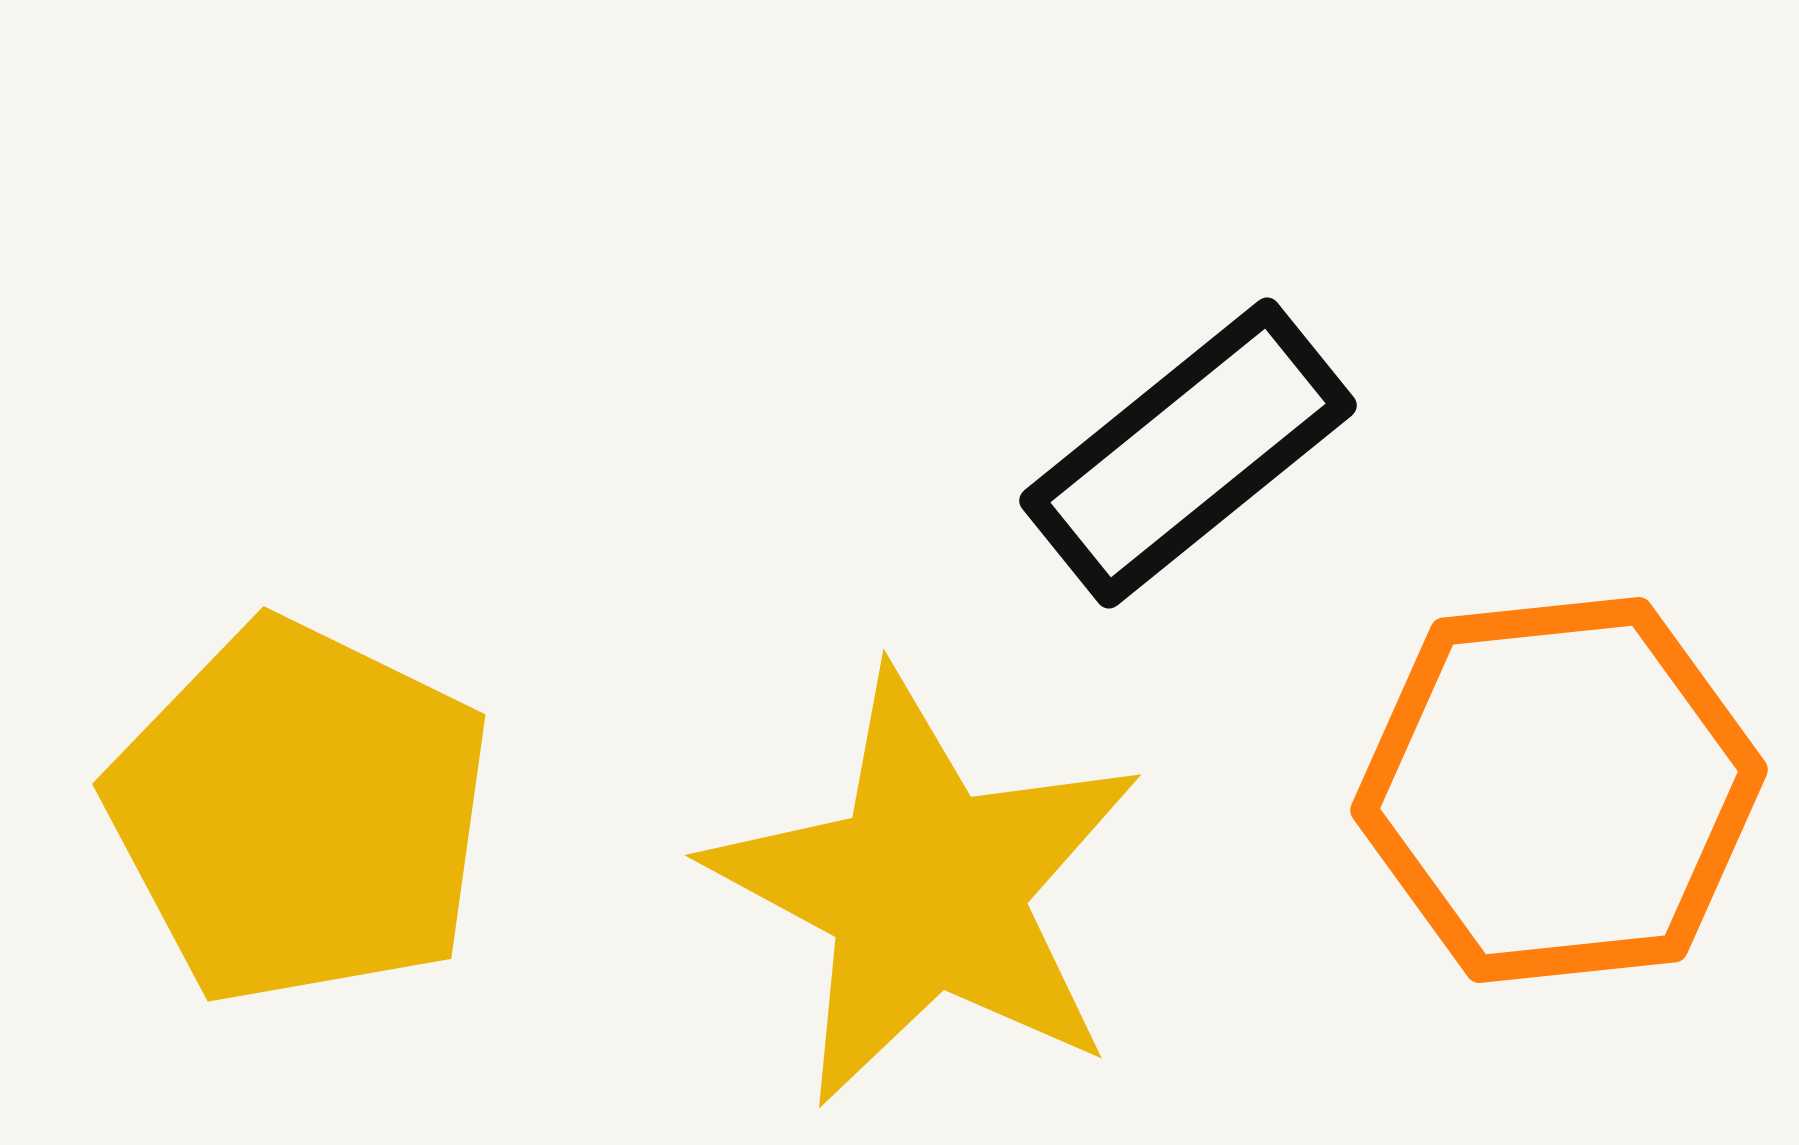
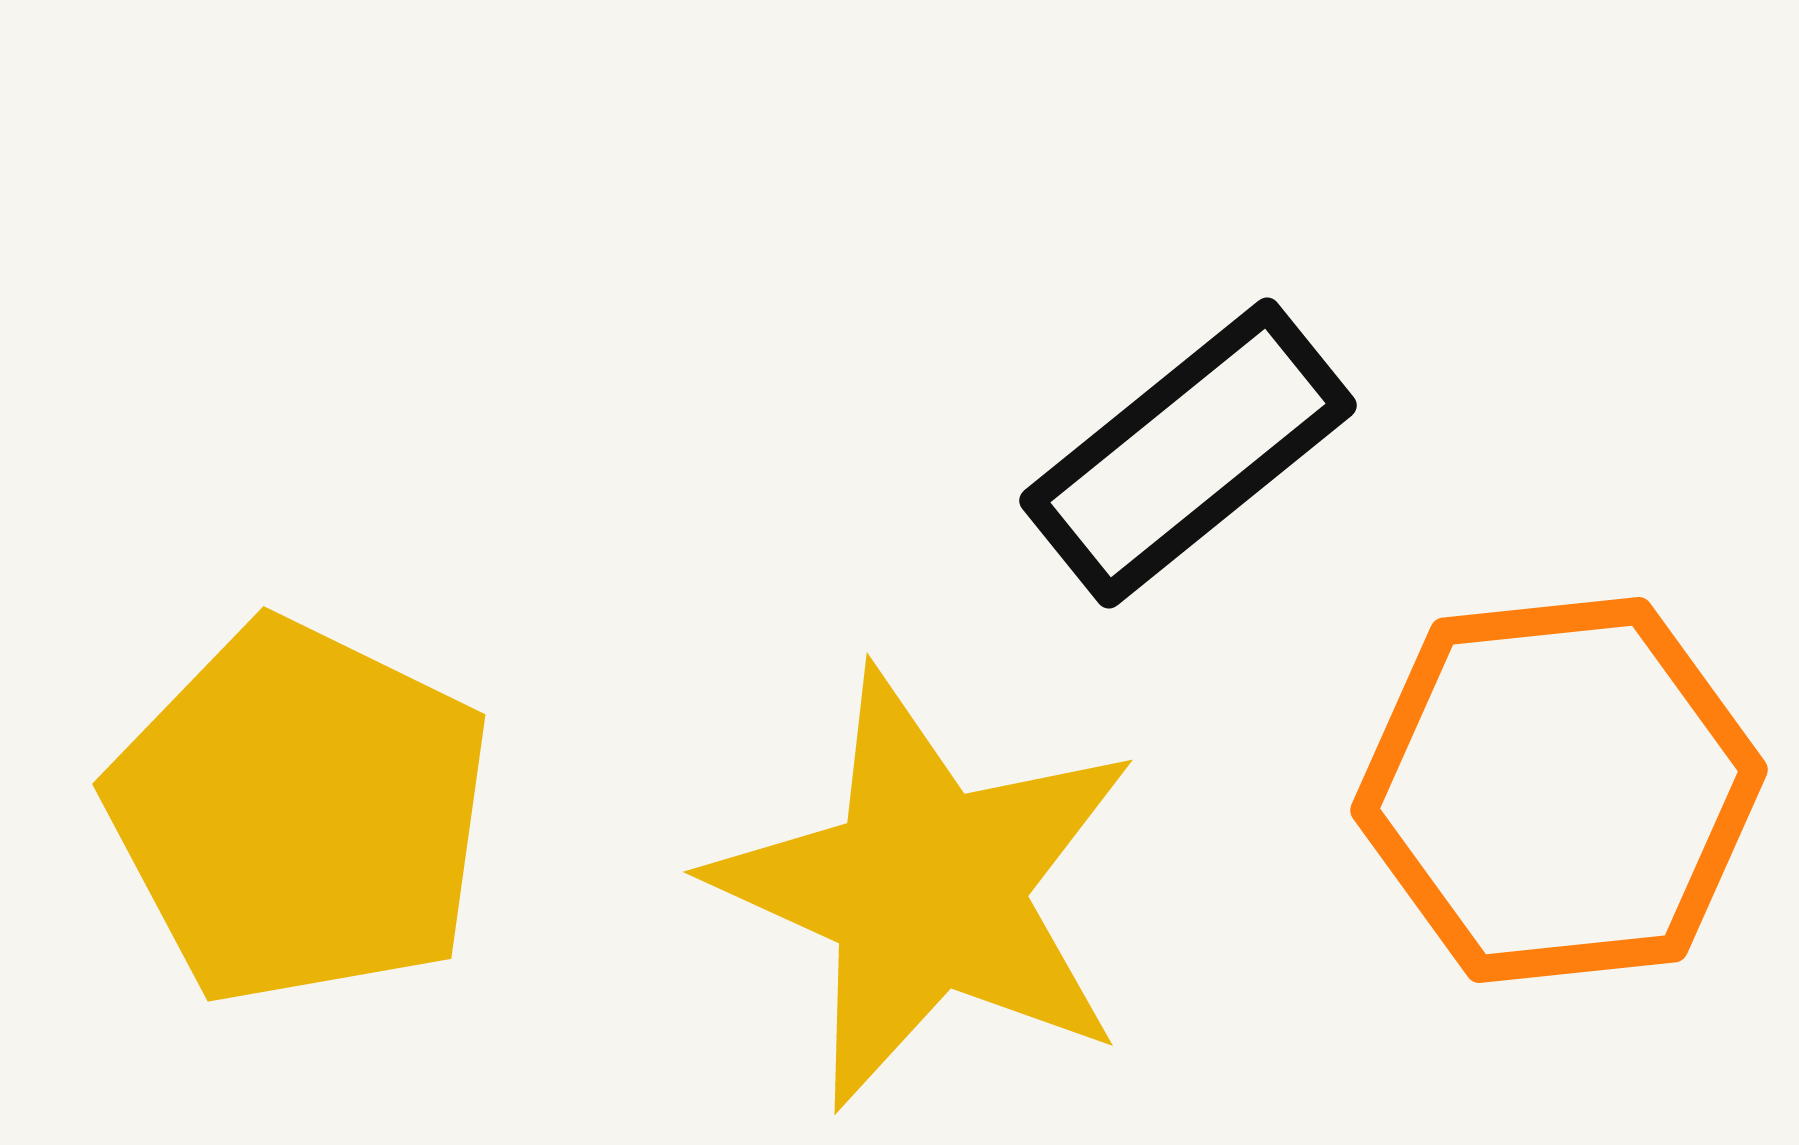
yellow star: rotated 4 degrees counterclockwise
